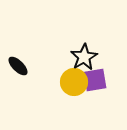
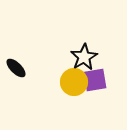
black ellipse: moved 2 px left, 2 px down
